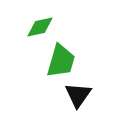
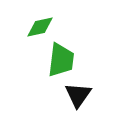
green trapezoid: moved 1 px up; rotated 9 degrees counterclockwise
